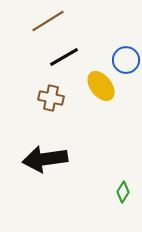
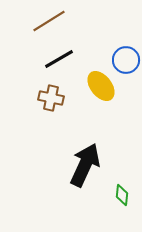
brown line: moved 1 px right
black line: moved 5 px left, 2 px down
black arrow: moved 40 px right, 6 px down; rotated 123 degrees clockwise
green diamond: moved 1 px left, 3 px down; rotated 25 degrees counterclockwise
